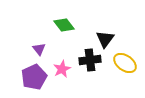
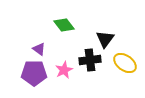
purple triangle: rotated 16 degrees counterclockwise
pink star: moved 2 px right, 1 px down
purple pentagon: moved 4 px up; rotated 25 degrees clockwise
